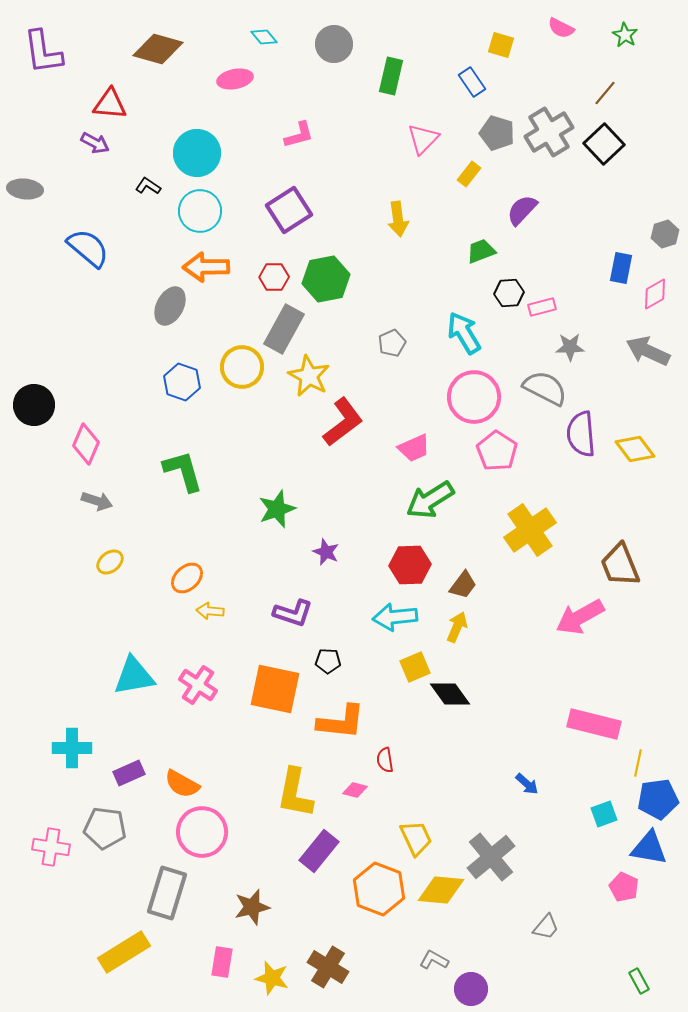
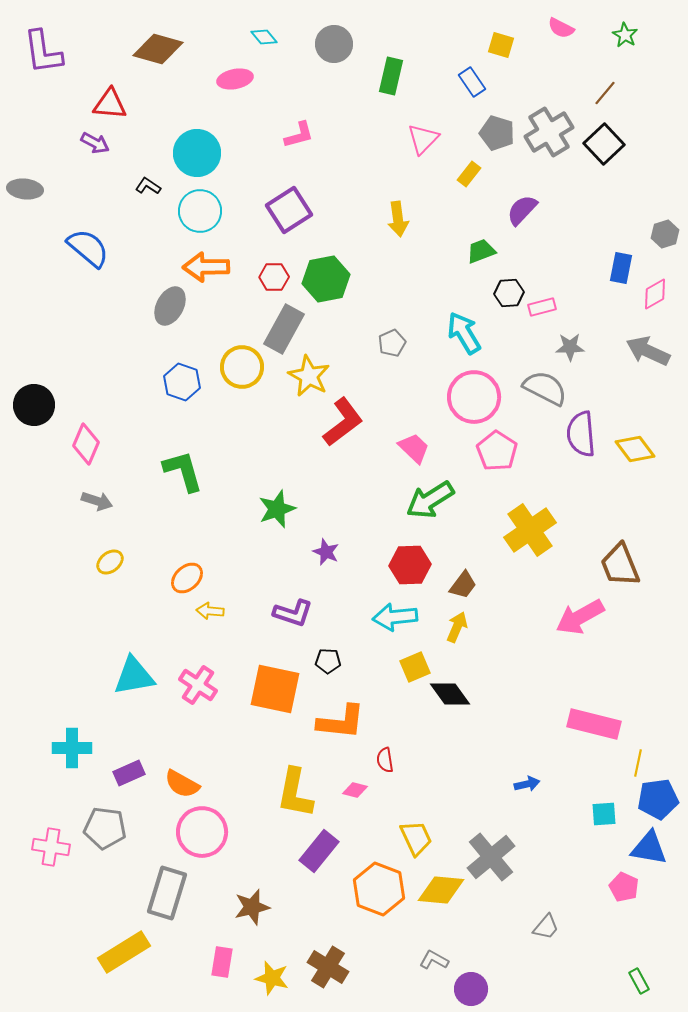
pink trapezoid at (414, 448): rotated 112 degrees counterclockwise
blue arrow at (527, 784): rotated 55 degrees counterclockwise
cyan square at (604, 814): rotated 16 degrees clockwise
